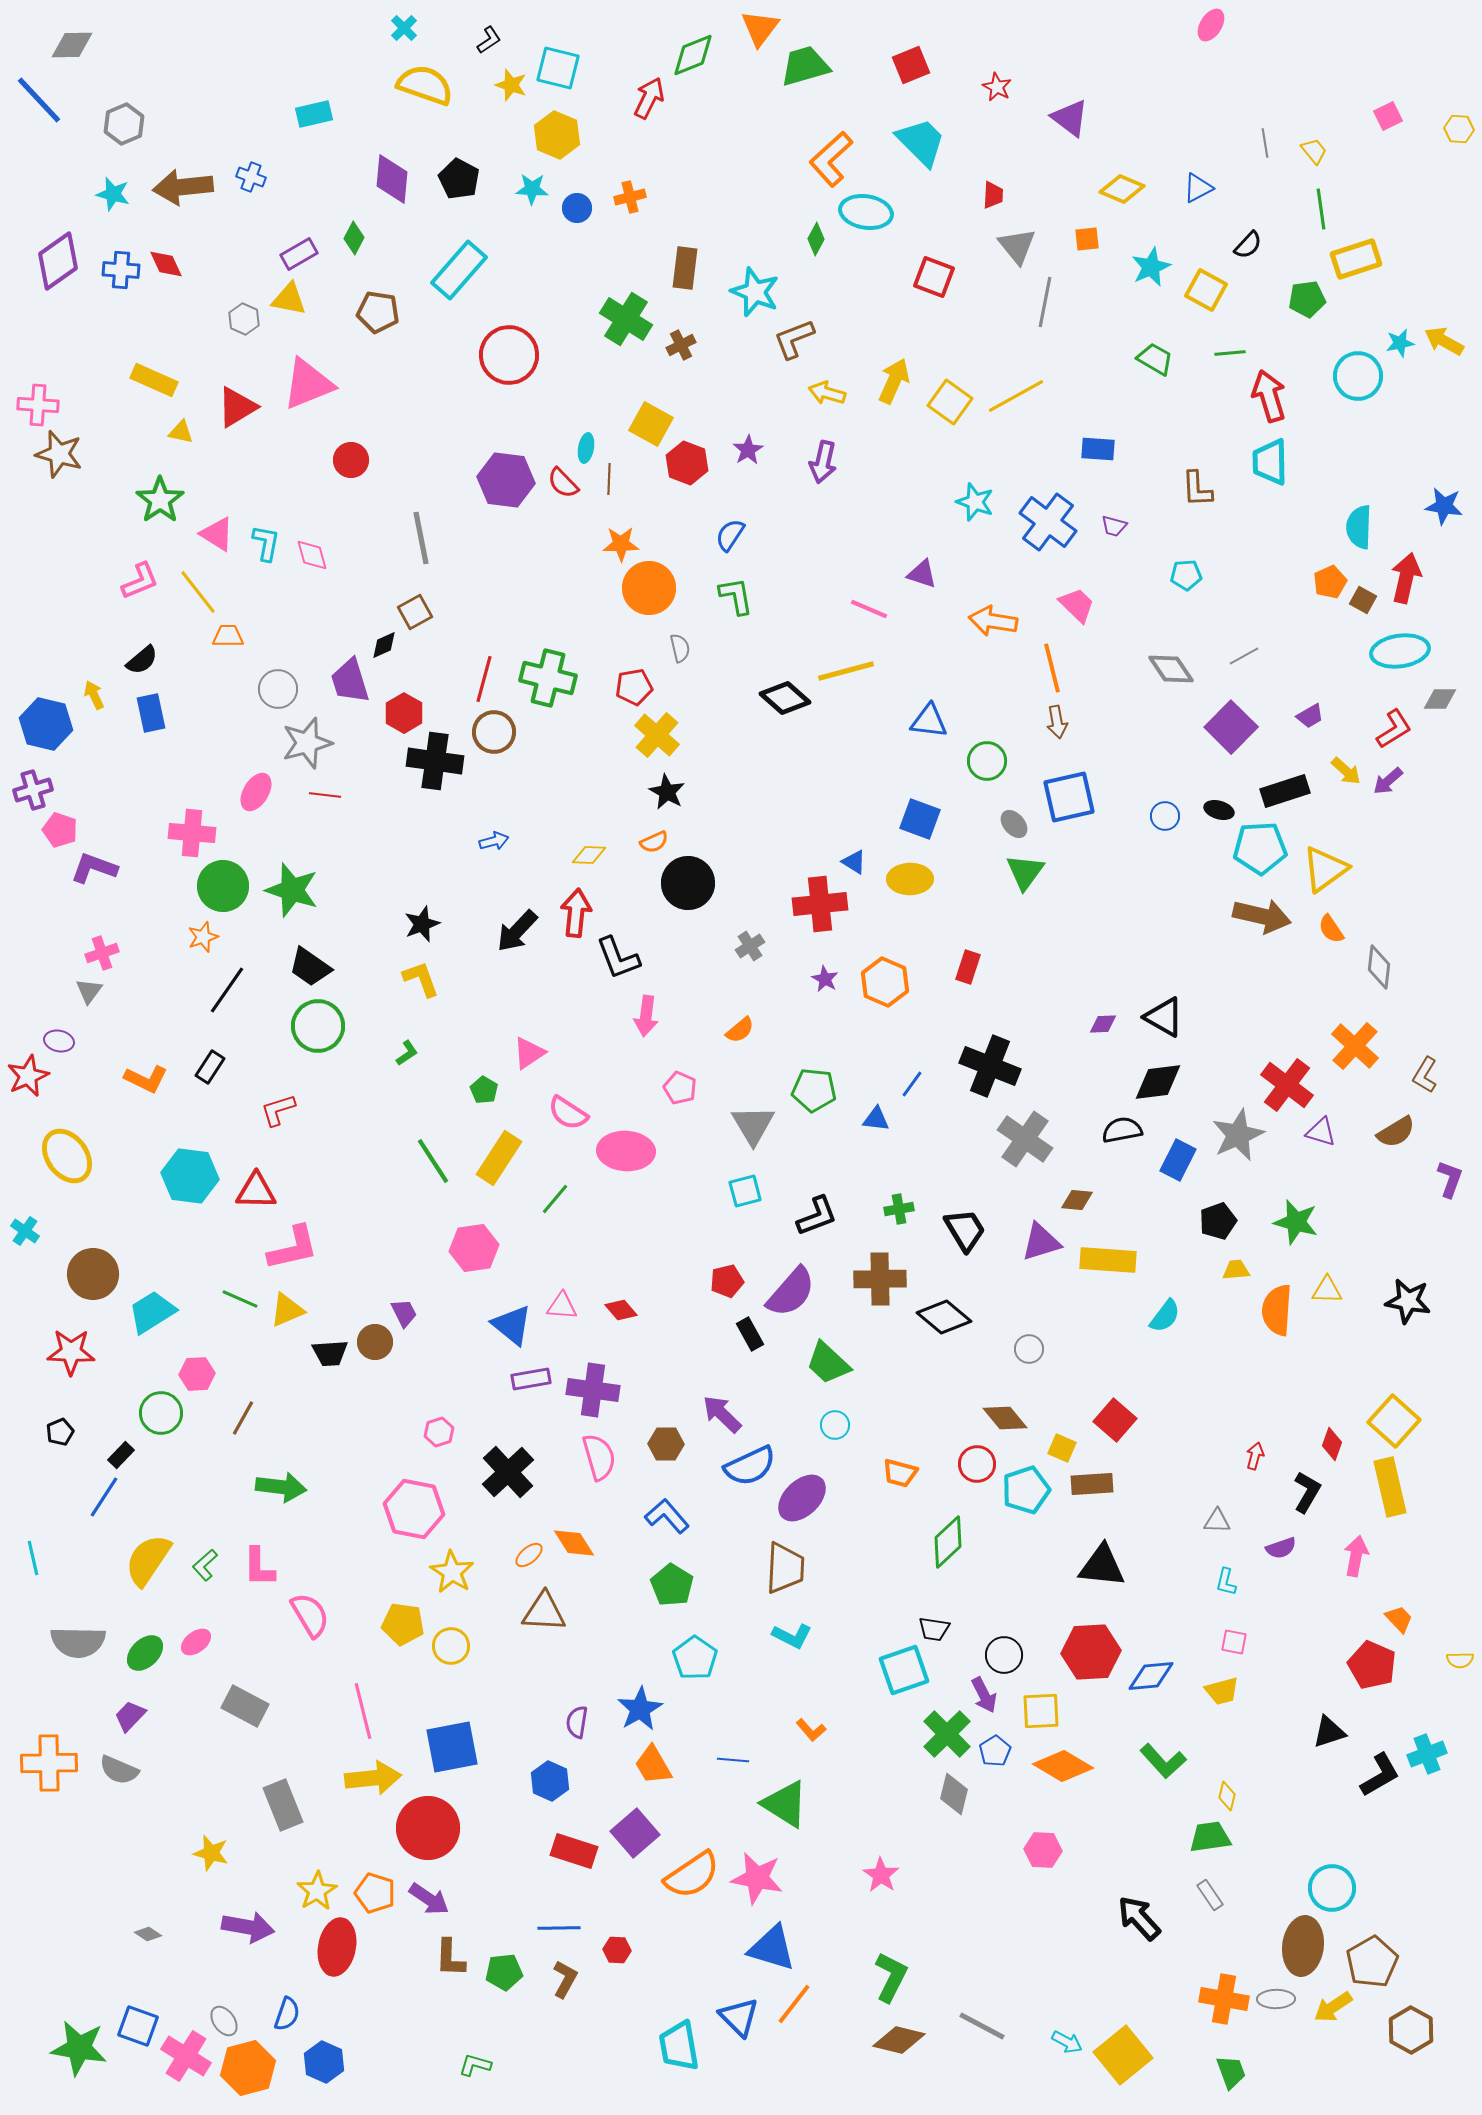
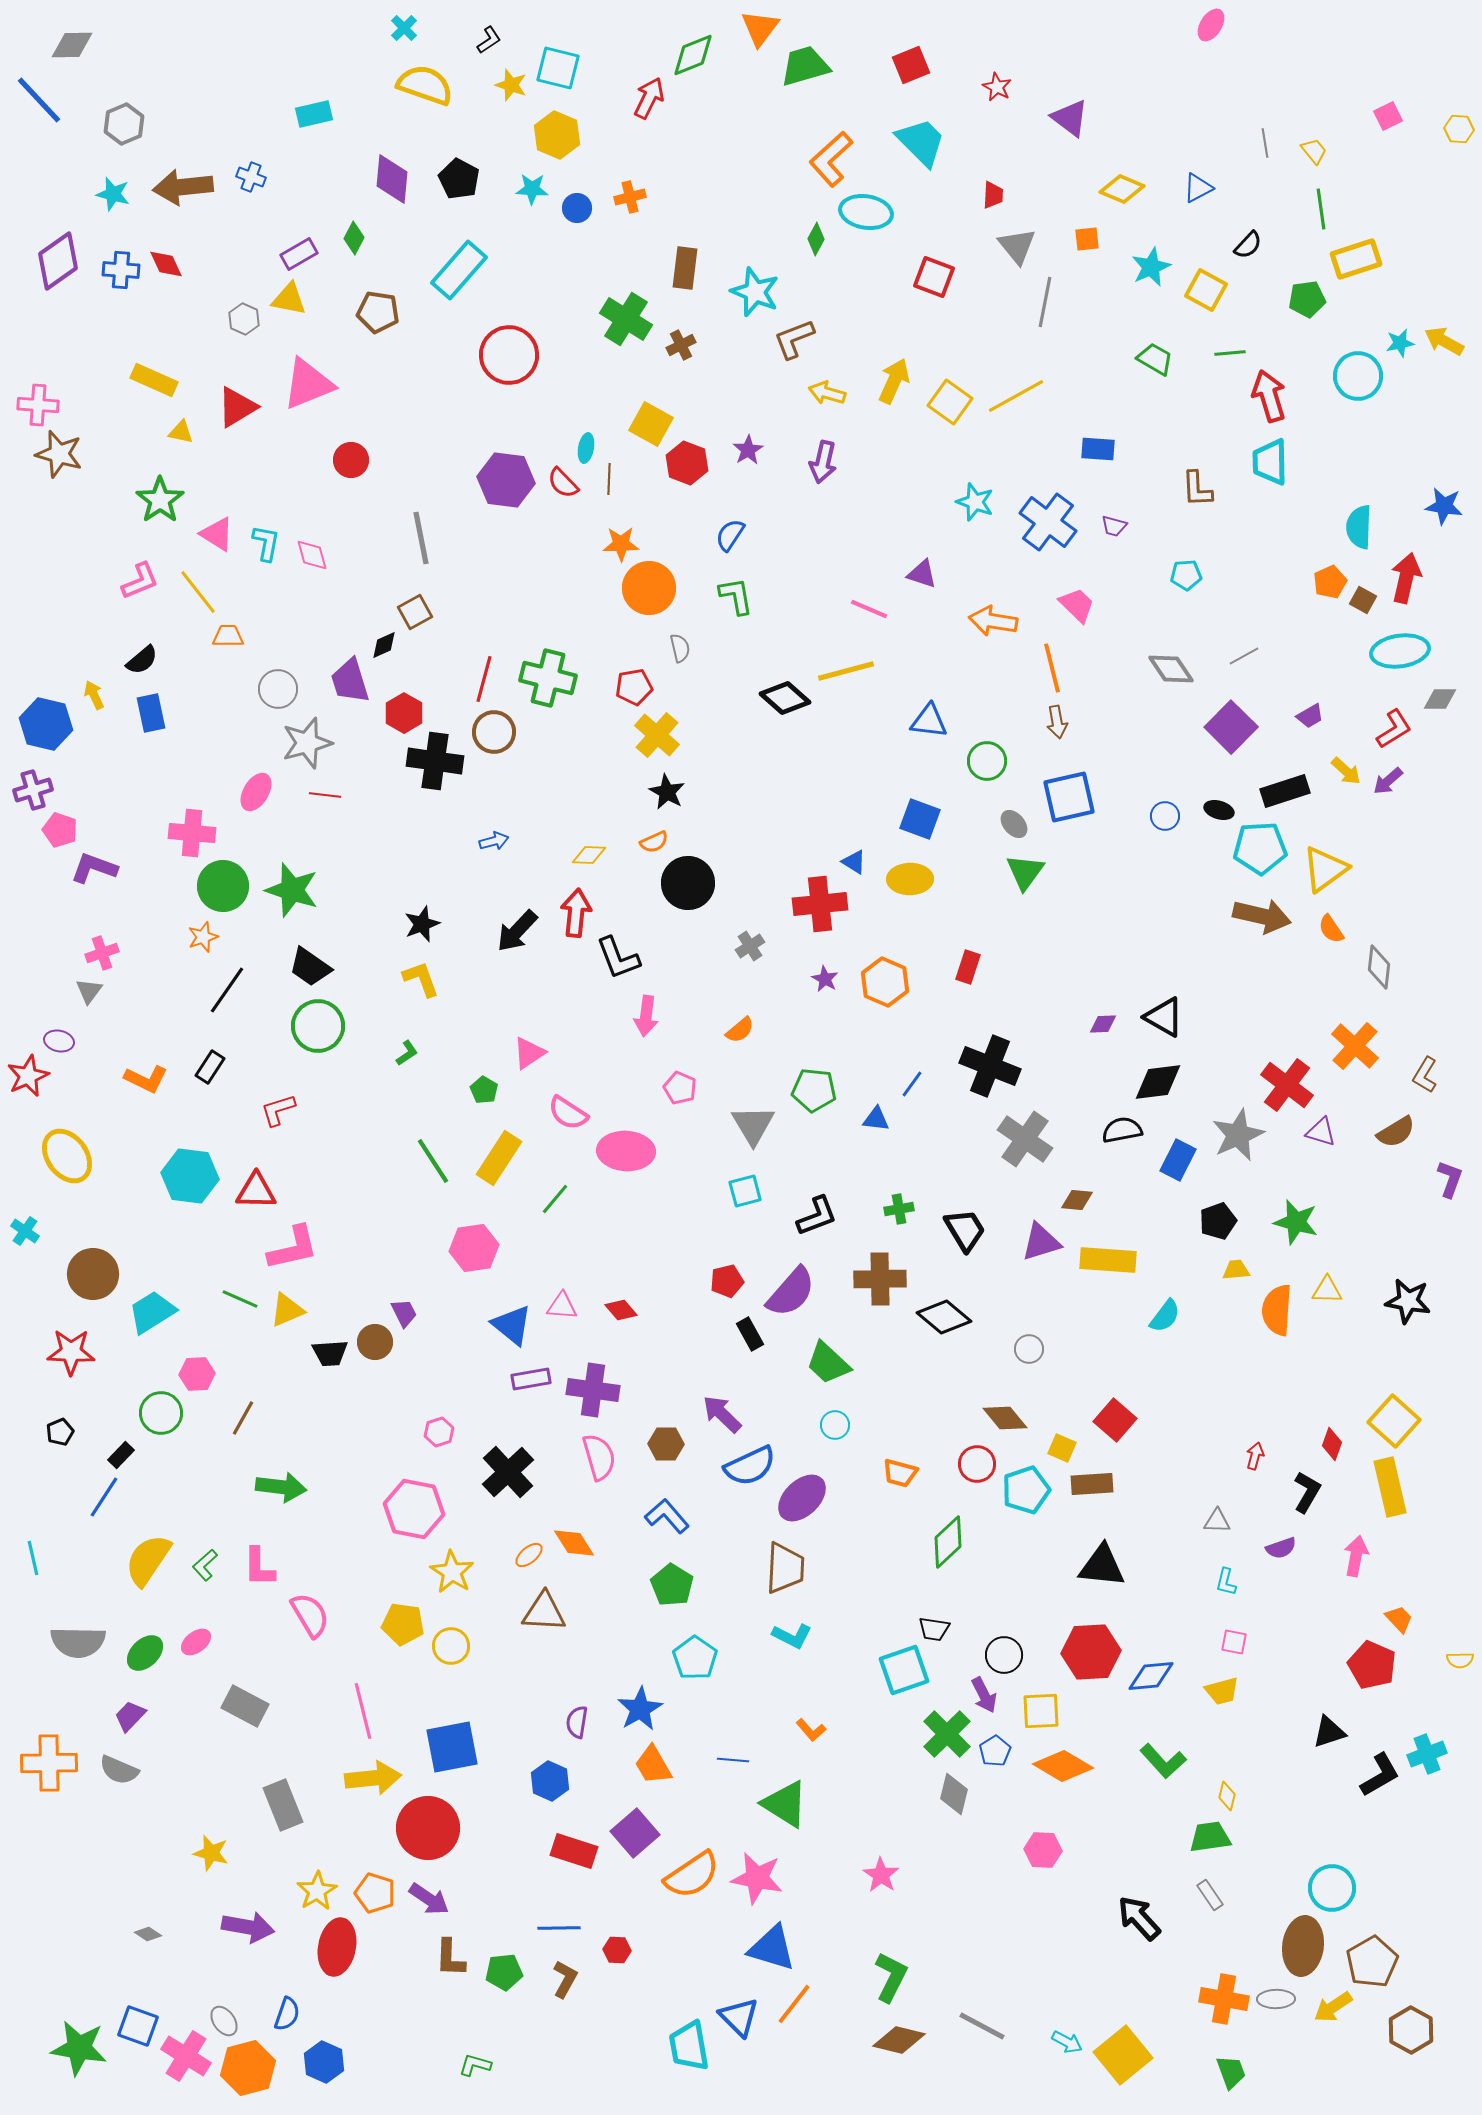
cyan trapezoid at (679, 2046): moved 10 px right
